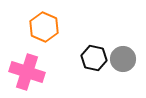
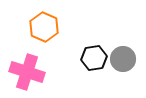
black hexagon: rotated 20 degrees counterclockwise
